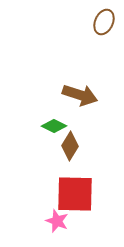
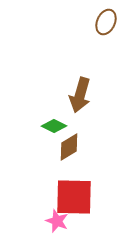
brown ellipse: moved 2 px right
brown arrow: rotated 88 degrees clockwise
brown diamond: moved 1 px left, 1 px down; rotated 28 degrees clockwise
red square: moved 1 px left, 3 px down
